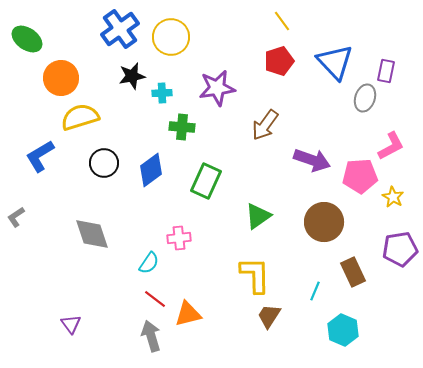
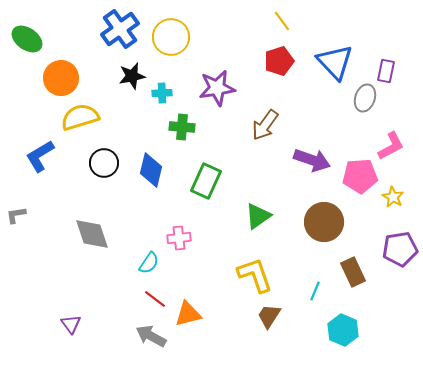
blue diamond: rotated 40 degrees counterclockwise
gray L-shape: moved 2 px up; rotated 25 degrees clockwise
yellow L-shape: rotated 18 degrees counterclockwise
gray arrow: rotated 44 degrees counterclockwise
